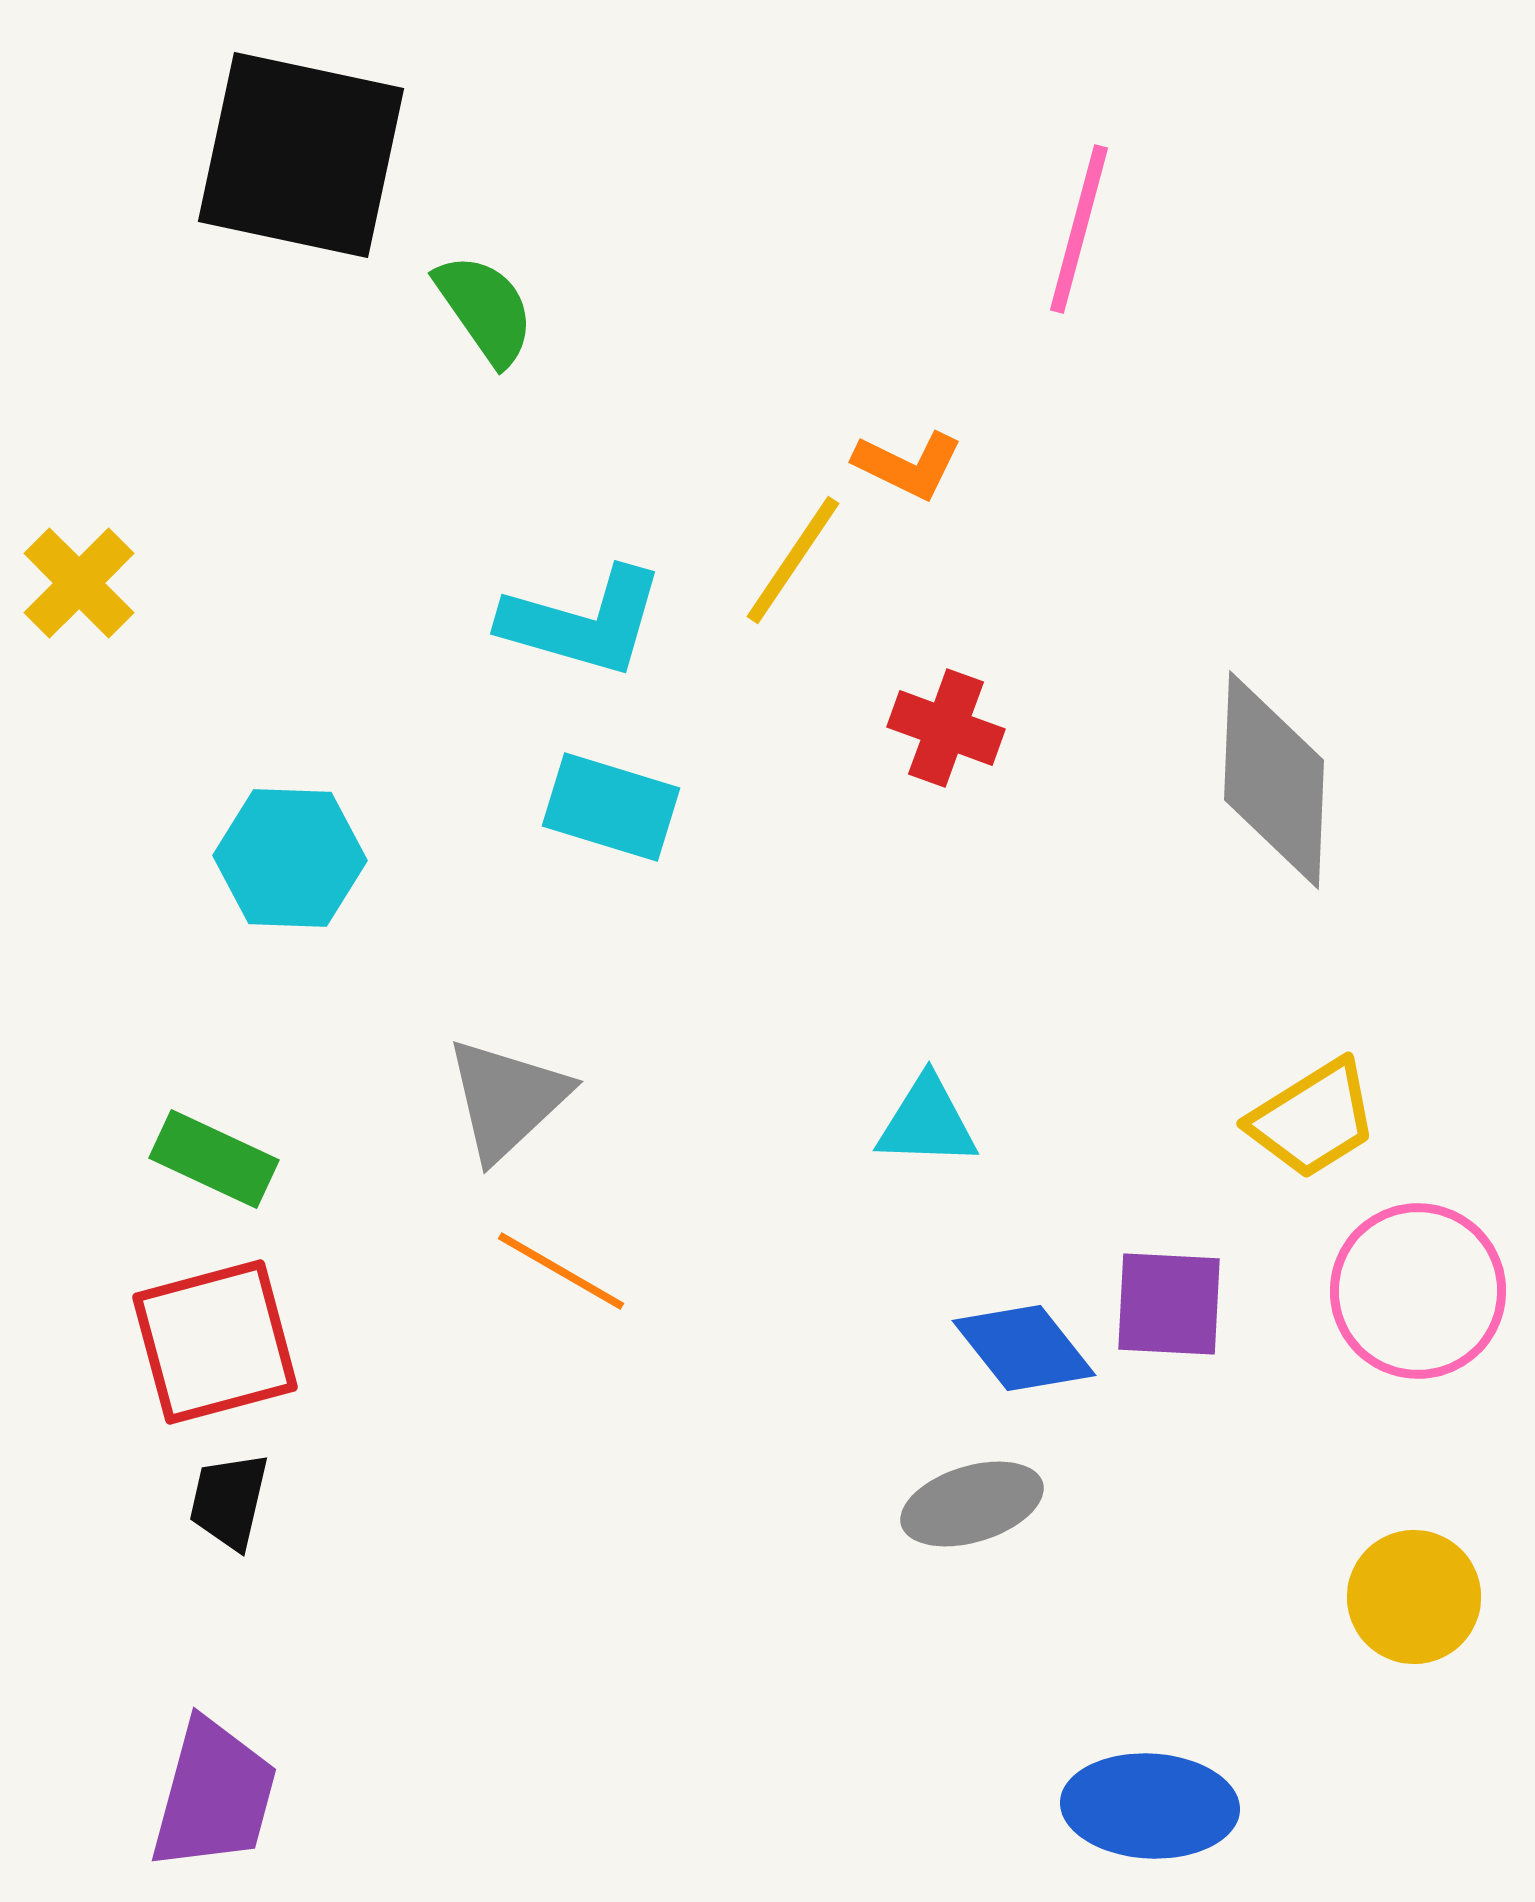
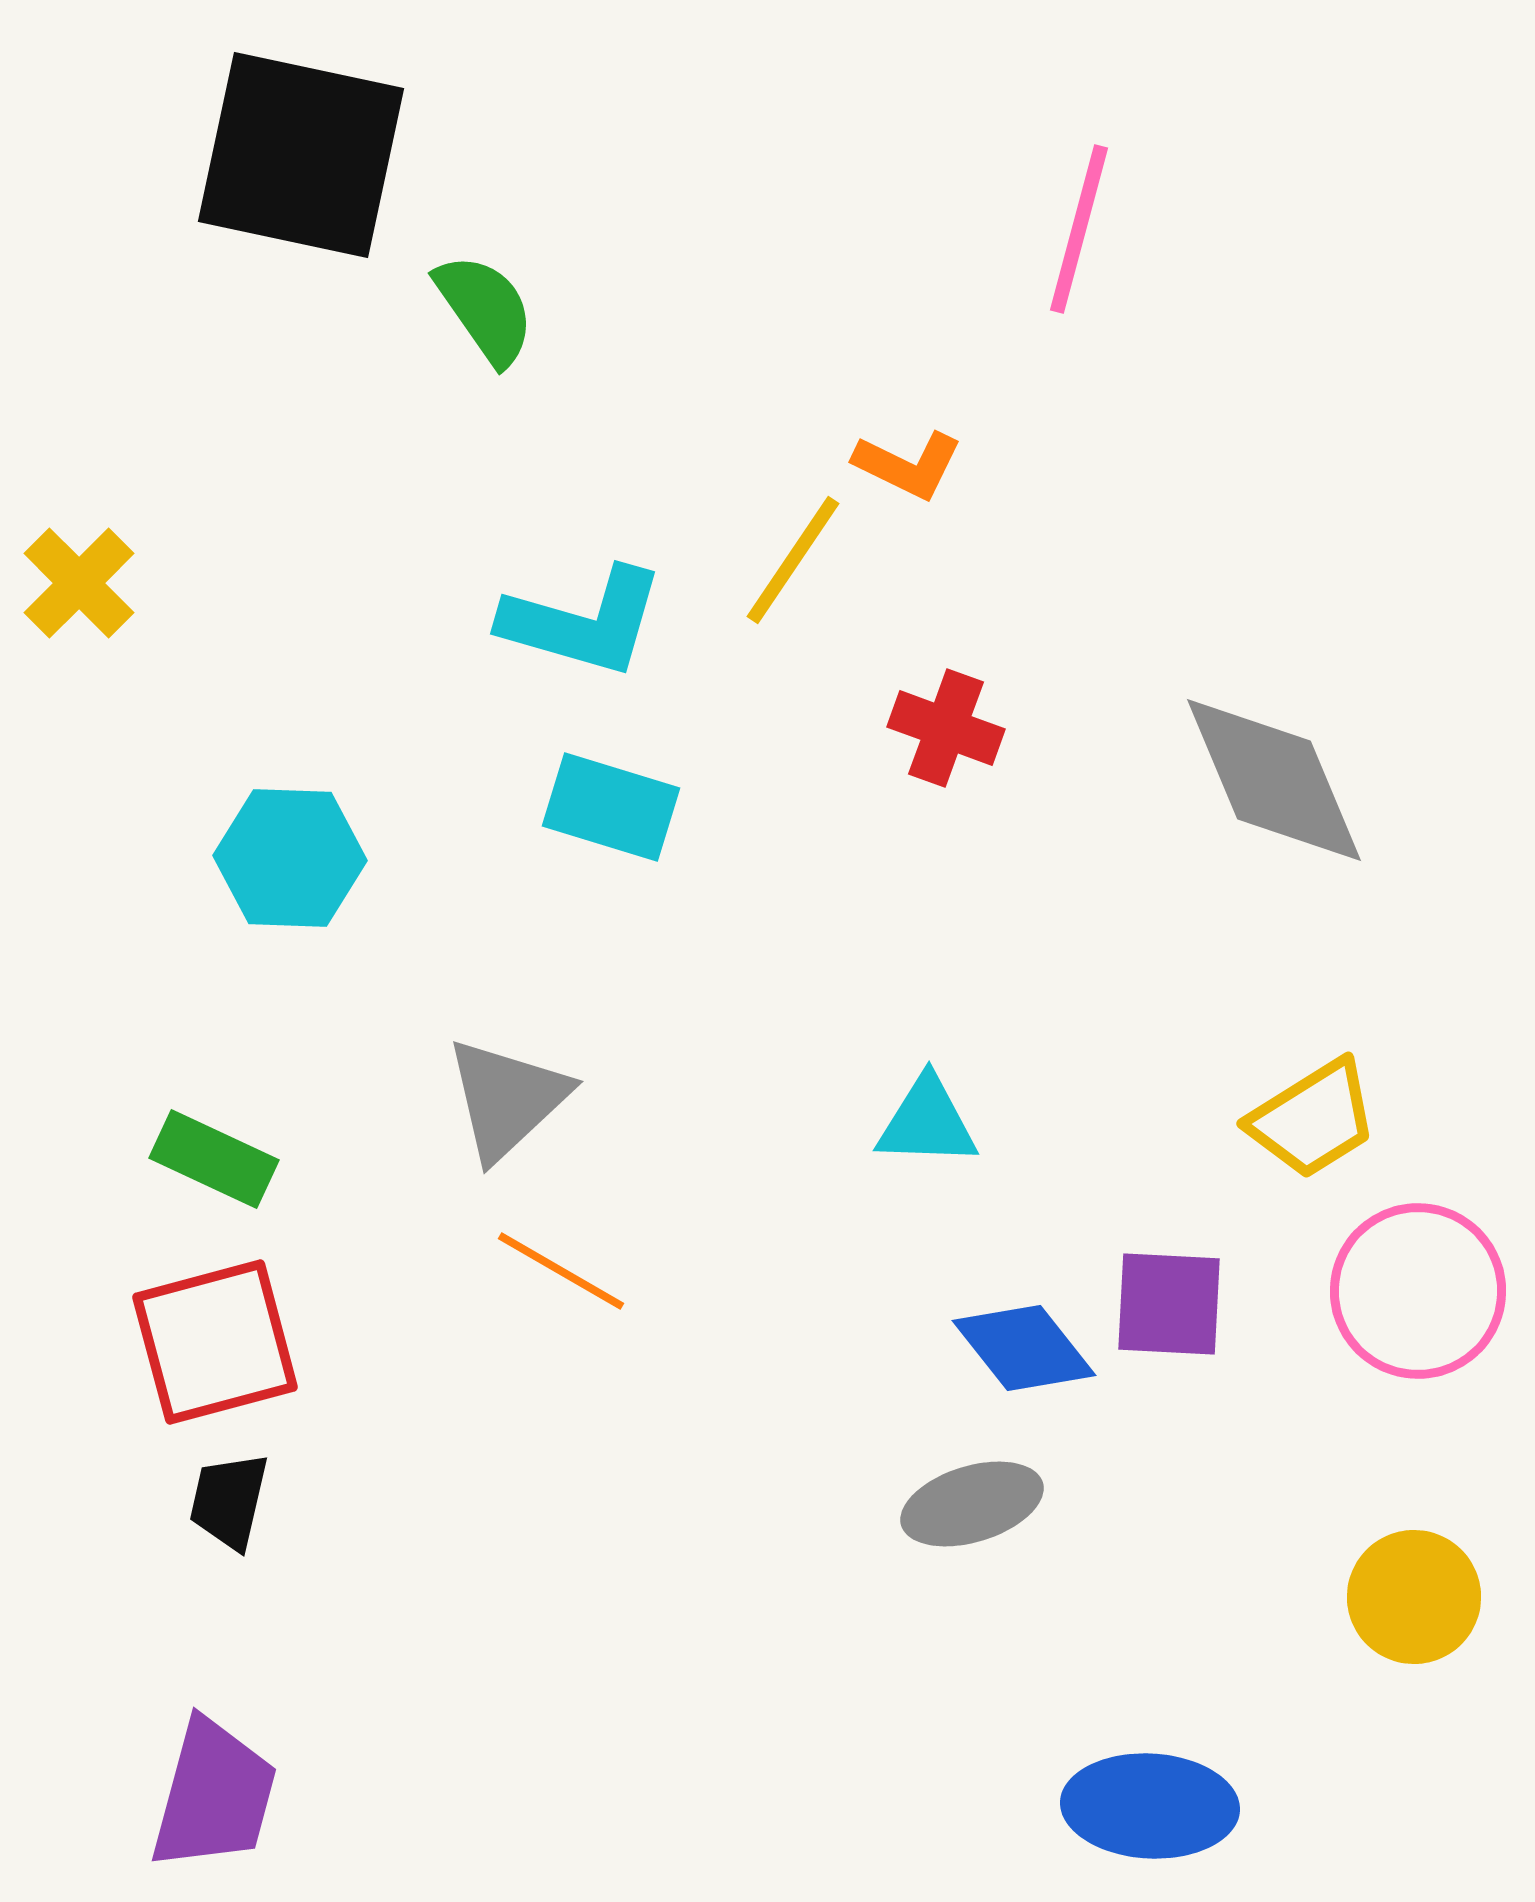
gray diamond: rotated 25 degrees counterclockwise
